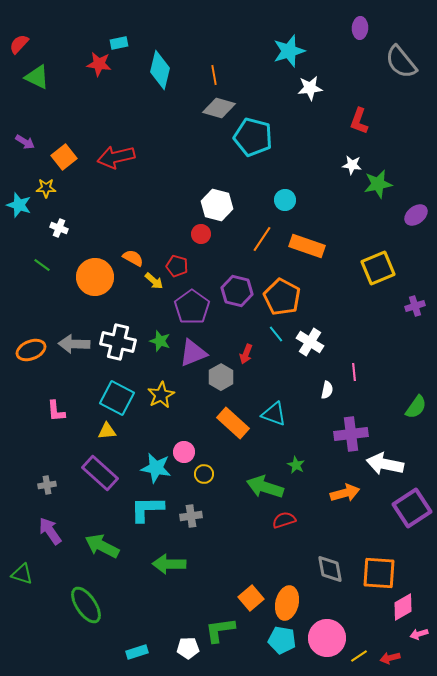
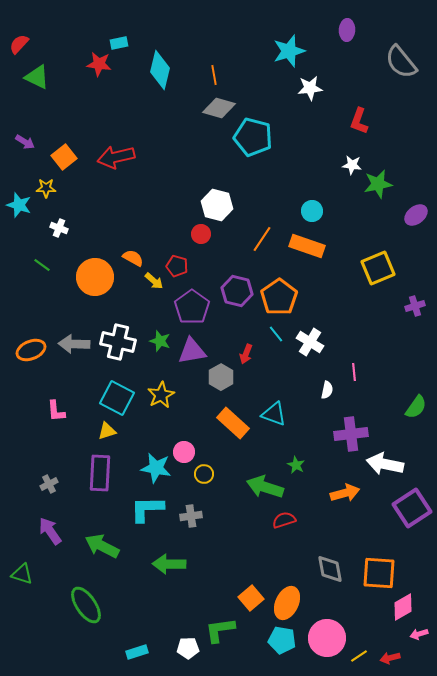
purple ellipse at (360, 28): moved 13 px left, 2 px down
cyan circle at (285, 200): moved 27 px right, 11 px down
orange pentagon at (282, 297): moved 3 px left; rotated 9 degrees clockwise
purple triangle at (193, 353): moved 1 px left, 2 px up; rotated 12 degrees clockwise
yellow triangle at (107, 431): rotated 12 degrees counterclockwise
purple rectangle at (100, 473): rotated 51 degrees clockwise
gray cross at (47, 485): moved 2 px right, 1 px up; rotated 18 degrees counterclockwise
orange ellipse at (287, 603): rotated 12 degrees clockwise
